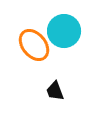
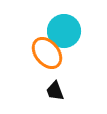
orange ellipse: moved 13 px right, 8 px down
